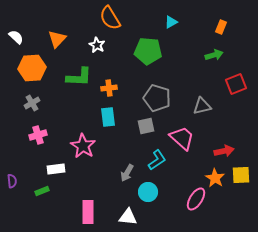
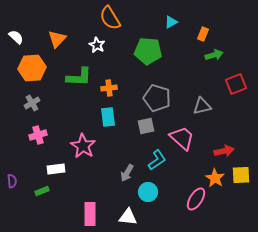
orange rectangle: moved 18 px left, 7 px down
pink rectangle: moved 2 px right, 2 px down
